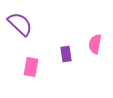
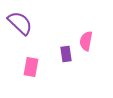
purple semicircle: moved 1 px up
pink semicircle: moved 9 px left, 3 px up
